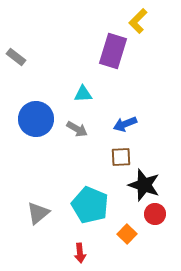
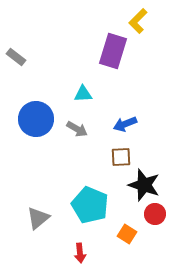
gray triangle: moved 5 px down
orange square: rotated 12 degrees counterclockwise
